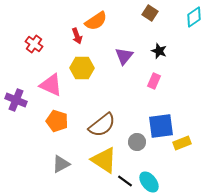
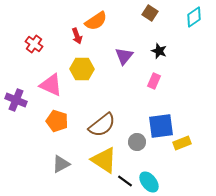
yellow hexagon: moved 1 px down
